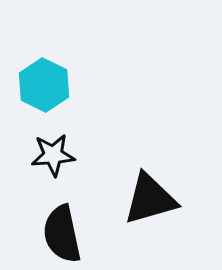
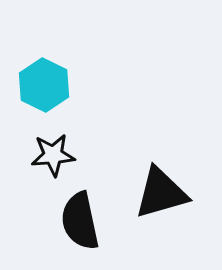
black triangle: moved 11 px right, 6 px up
black semicircle: moved 18 px right, 13 px up
